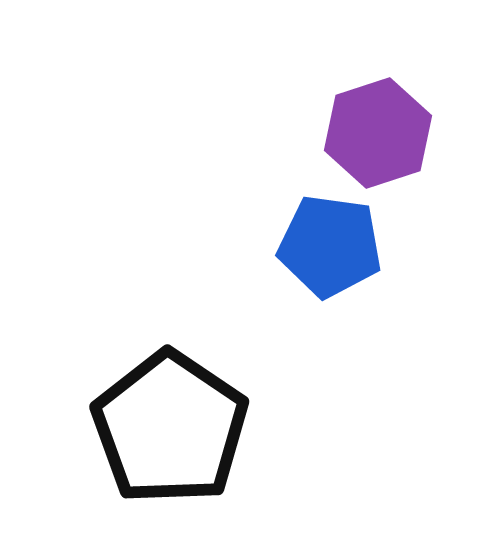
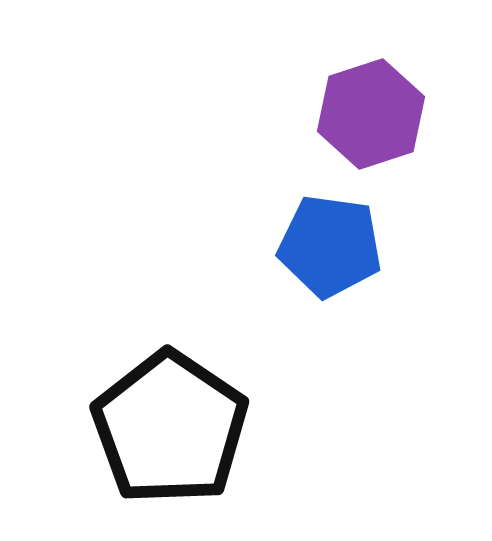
purple hexagon: moved 7 px left, 19 px up
